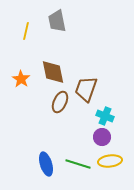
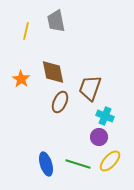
gray trapezoid: moved 1 px left
brown trapezoid: moved 4 px right, 1 px up
purple circle: moved 3 px left
yellow ellipse: rotated 40 degrees counterclockwise
